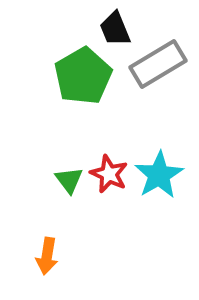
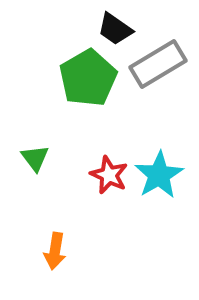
black trapezoid: rotated 33 degrees counterclockwise
green pentagon: moved 5 px right, 2 px down
red star: moved 1 px down
green triangle: moved 34 px left, 22 px up
orange arrow: moved 8 px right, 5 px up
